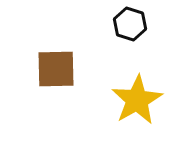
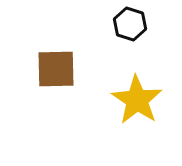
yellow star: rotated 9 degrees counterclockwise
